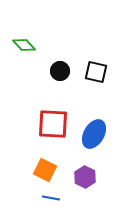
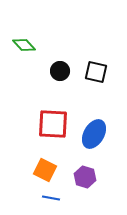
purple hexagon: rotated 10 degrees counterclockwise
